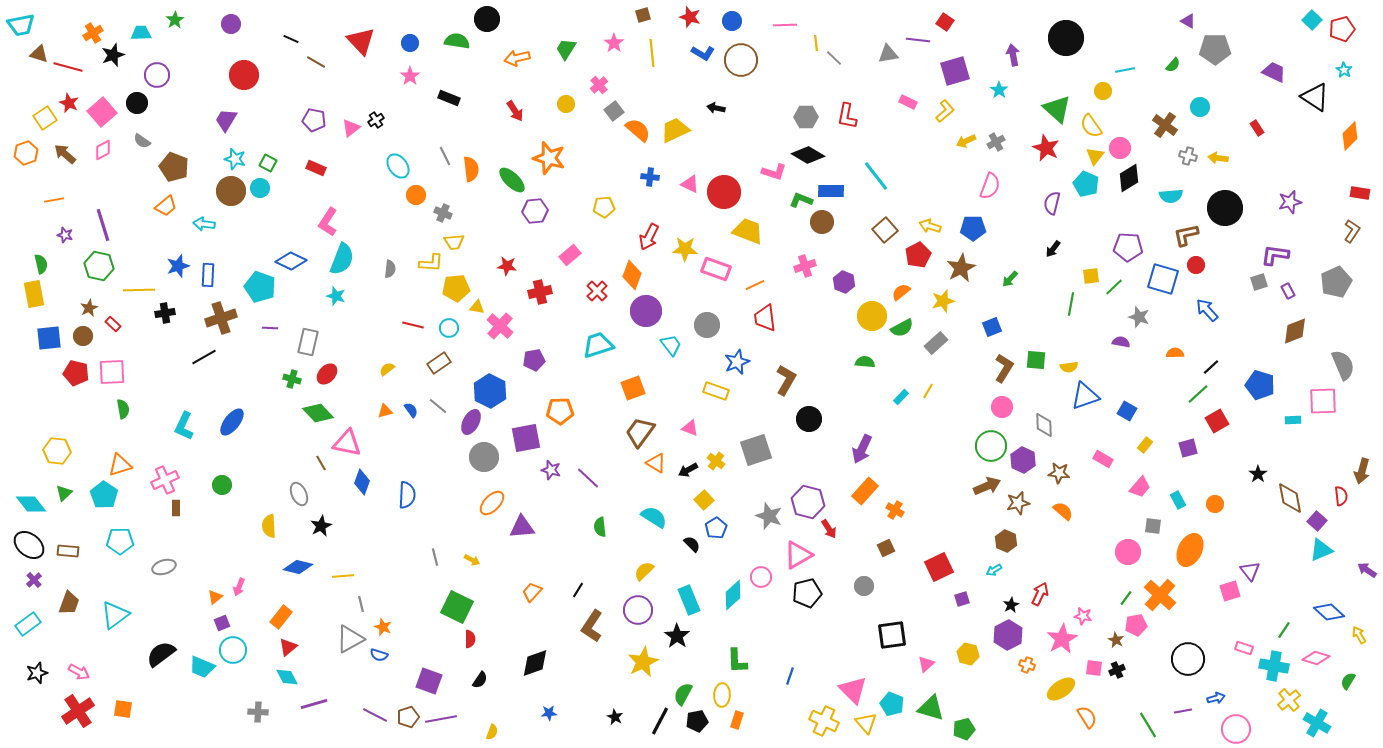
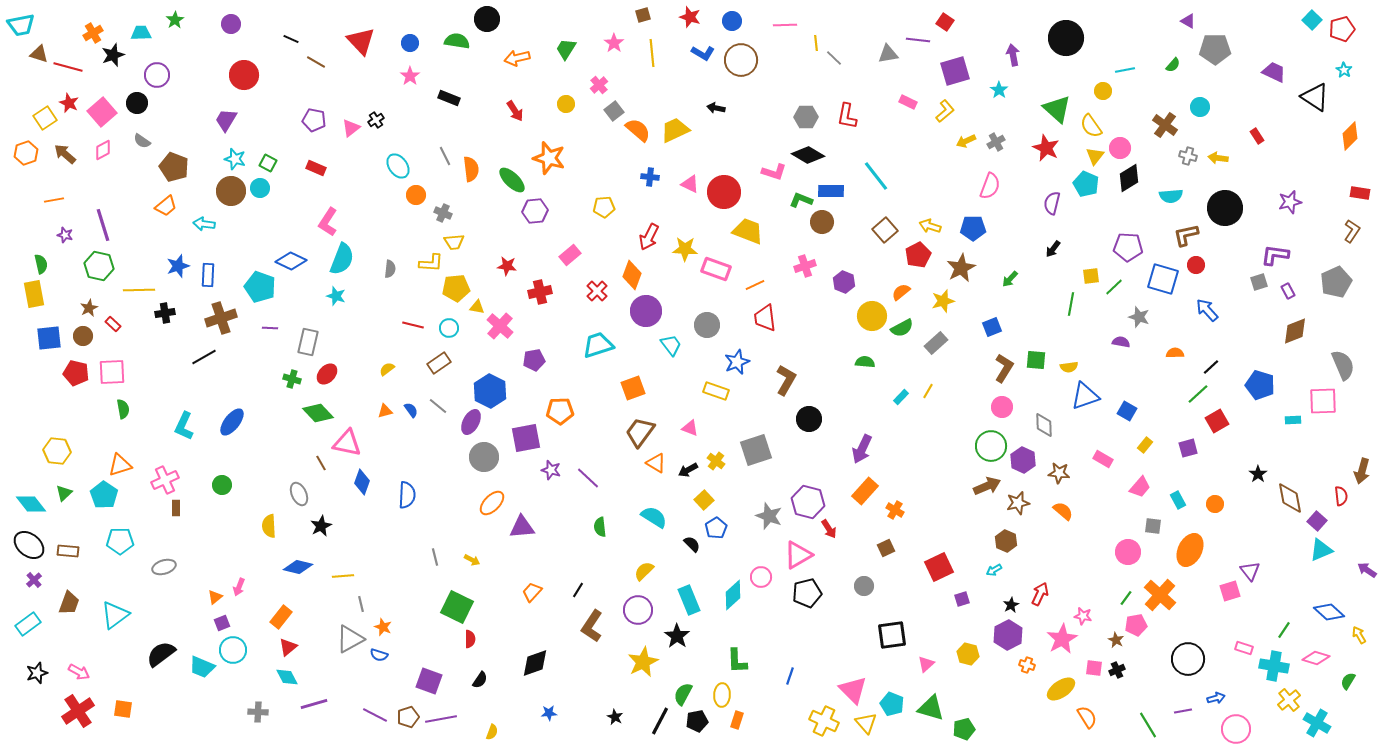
red rectangle at (1257, 128): moved 8 px down
